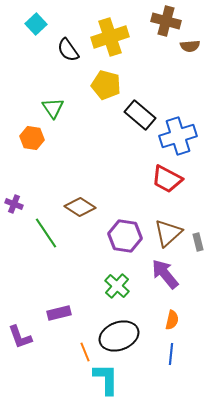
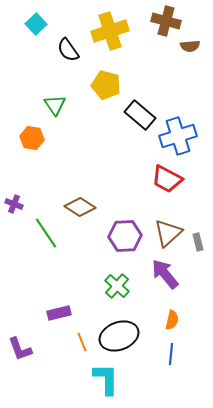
yellow cross: moved 6 px up
green triangle: moved 2 px right, 3 px up
purple hexagon: rotated 12 degrees counterclockwise
purple L-shape: moved 12 px down
orange line: moved 3 px left, 10 px up
